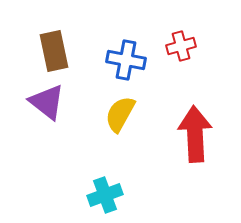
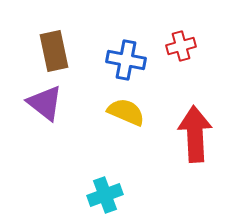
purple triangle: moved 2 px left, 1 px down
yellow semicircle: moved 6 px right, 2 px up; rotated 84 degrees clockwise
